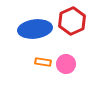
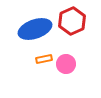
blue ellipse: rotated 12 degrees counterclockwise
orange rectangle: moved 1 px right, 3 px up; rotated 21 degrees counterclockwise
